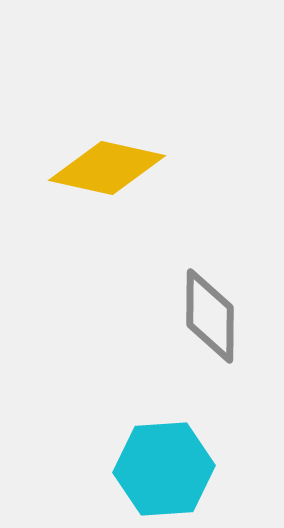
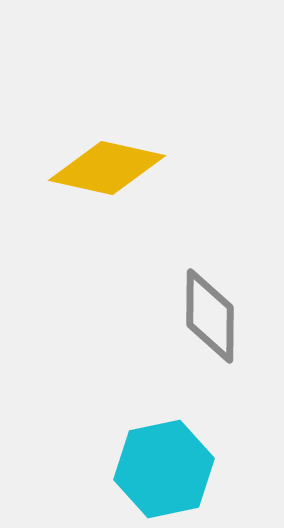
cyan hexagon: rotated 8 degrees counterclockwise
